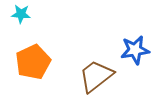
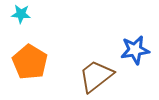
orange pentagon: moved 3 px left; rotated 16 degrees counterclockwise
